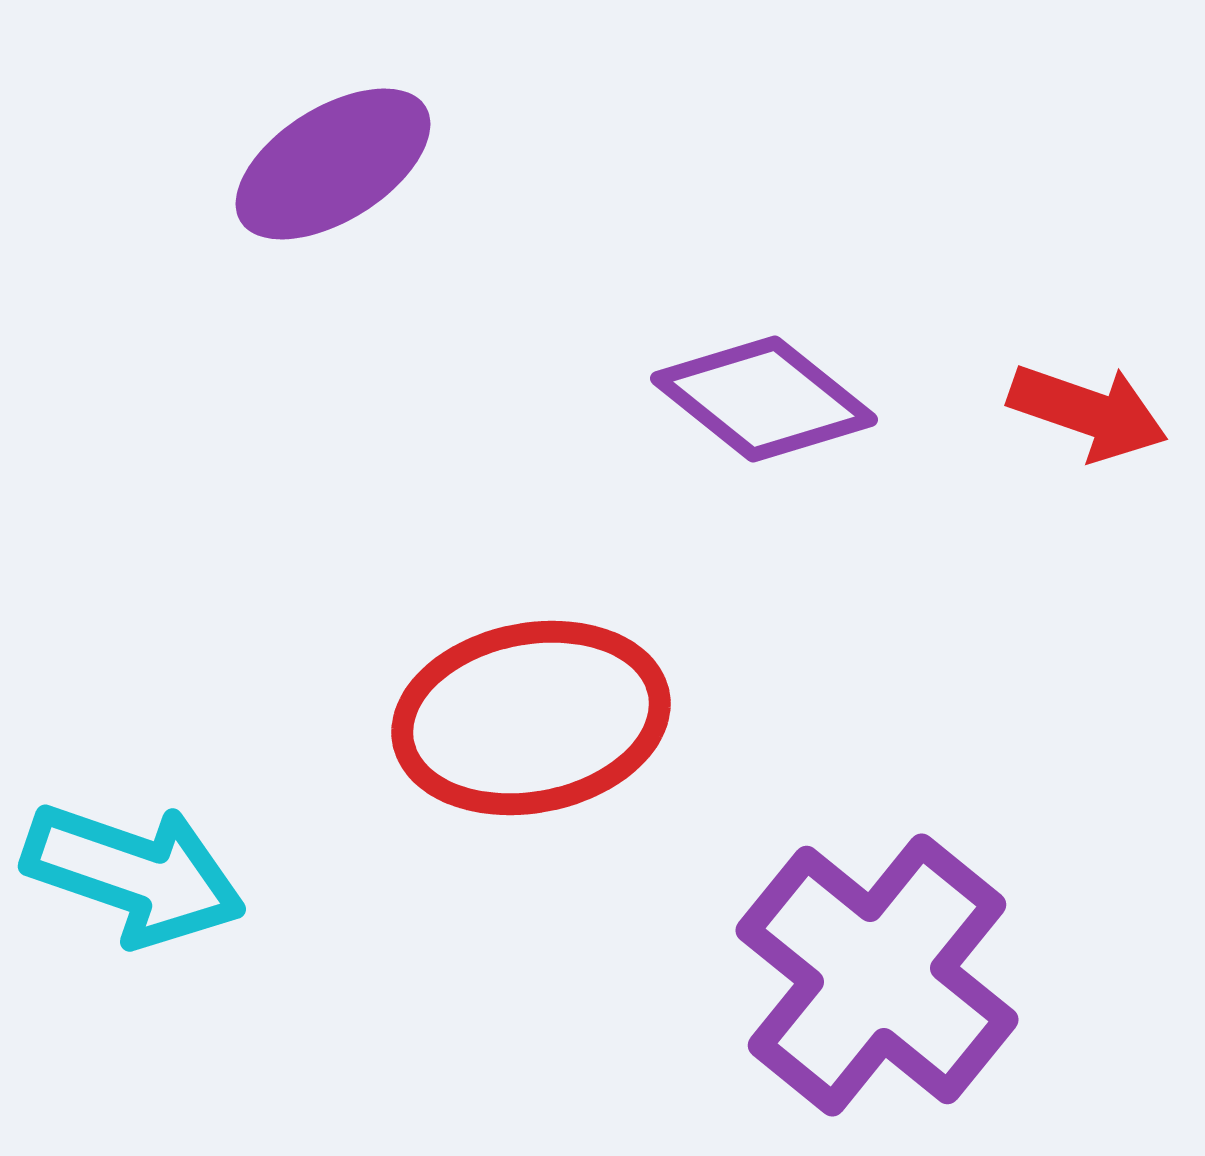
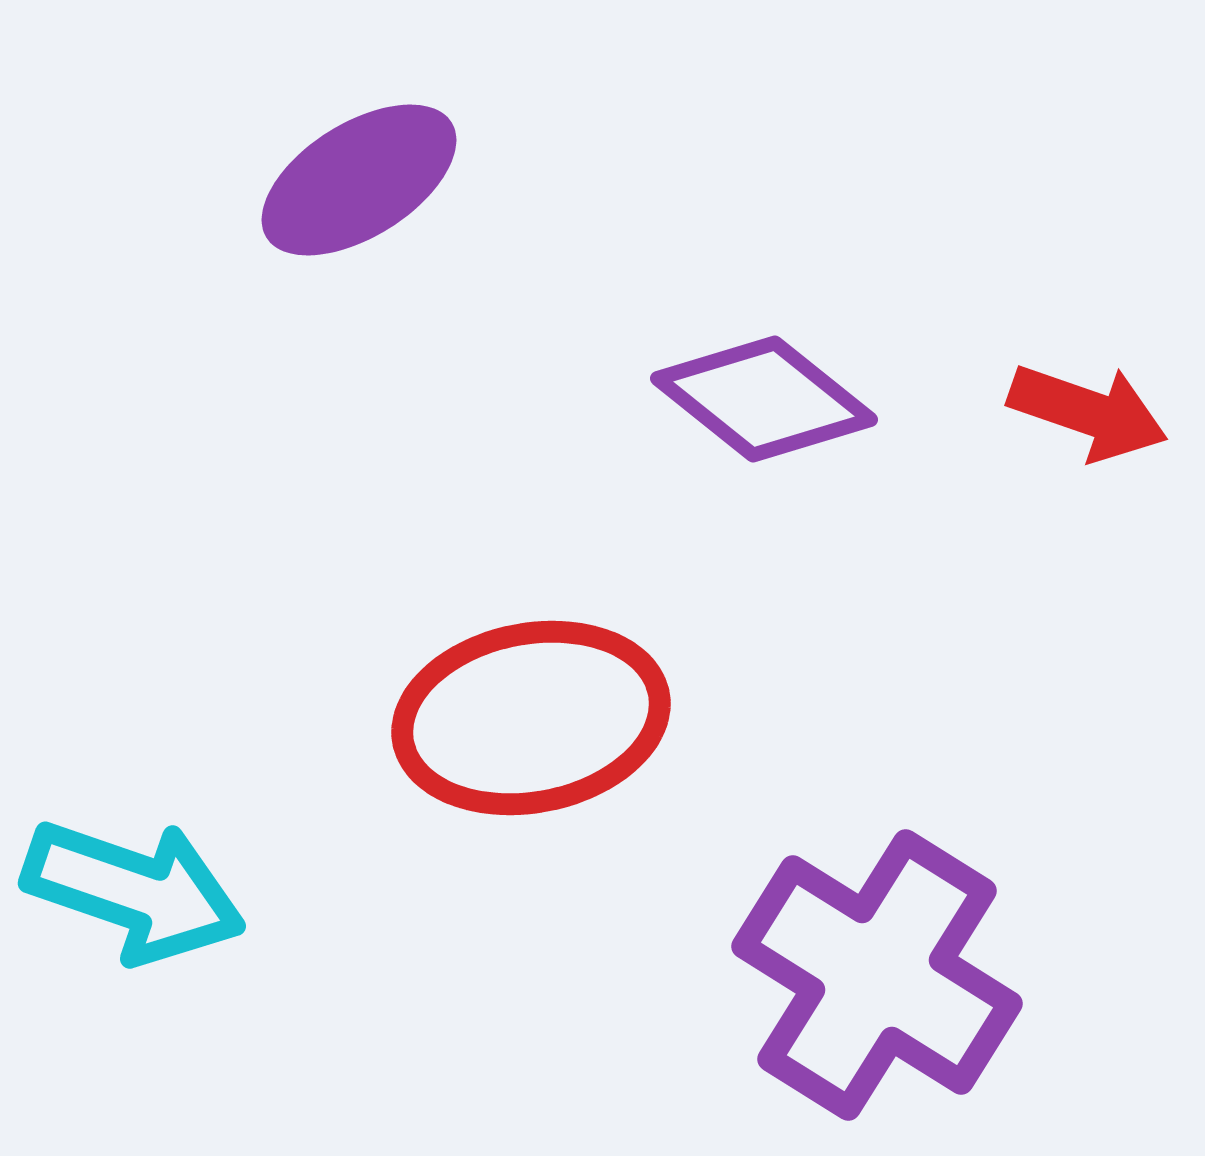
purple ellipse: moved 26 px right, 16 px down
cyan arrow: moved 17 px down
purple cross: rotated 7 degrees counterclockwise
